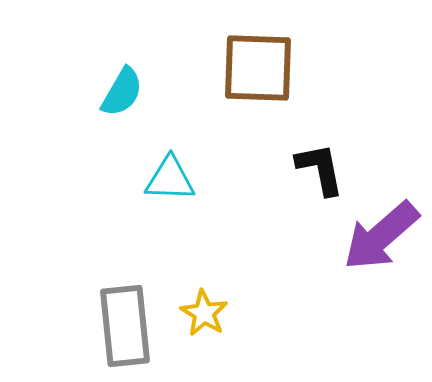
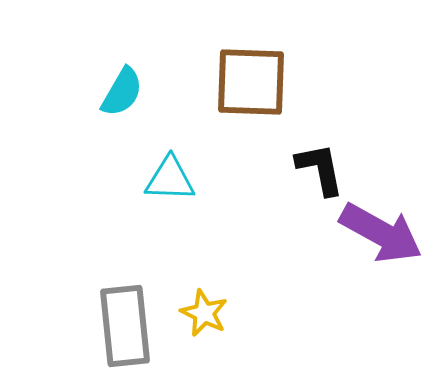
brown square: moved 7 px left, 14 px down
purple arrow: moved 3 px up; rotated 110 degrees counterclockwise
yellow star: rotated 6 degrees counterclockwise
